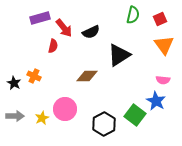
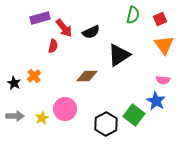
orange cross: rotated 24 degrees clockwise
green square: moved 1 px left
black hexagon: moved 2 px right
